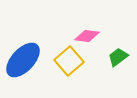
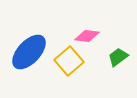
blue ellipse: moved 6 px right, 8 px up
